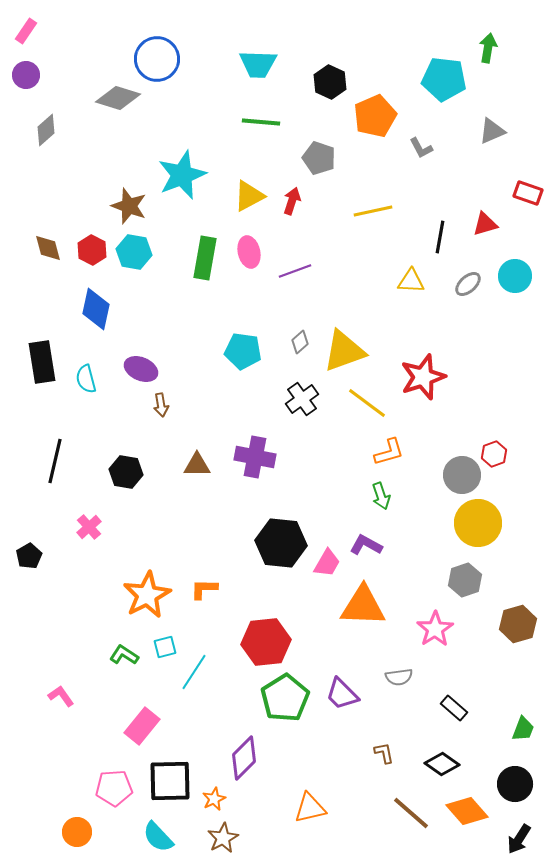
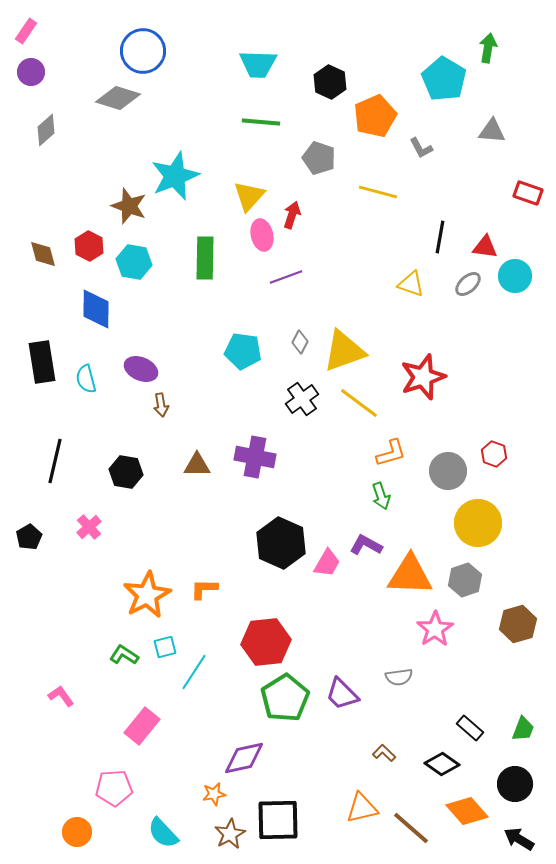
blue circle at (157, 59): moved 14 px left, 8 px up
purple circle at (26, 75): moved 5 px right, 3 px up
cyan pentagon at (444, 79): rotated 24 degrees clockwise
gray triangle at (492, 131): rotated 28 degrees clockwise
cyan star at (182, 175): moved 7 px left, 1 px down
yellow triangle at (249, 196): rotated 20 degrees counterclockwise
red arrow at (292, 201): moved 14 px down
yellow line at (373, 211): moved 5 px right, 19 px up; rotated 27 degrees clockwise
red triangle at (485, 224): moved 23 px down; rotated 24 degrees clockwise
brown diamond at (48, 248): moved 5 px left, 6 px down
red hexagon at (92, 250): moved 3 px left, 4 px up
cyan hexagon at (134, 252): moved 10 px down
pink ellipse at (249, 252): moved 13 px right, 17 px up
green rectangle at (205, 258): rotated 9 degrees counterclockwise
purple line at (295, 271): moved 9 px left, 6 px down
yellow triangle at (411, 281): moved 3 px down; rotated 16 degrees clockwise
blue diamond at (96, 309): rotated 12 degrees counterclockwise
gray diamond at (300, 342): rotated 20 degrees counterclockwise
yellow line at (367, 403): moved 8 px left
orange L-shape at (389, 452): moved 2 px right, 1 px down
red hexagon at (494, 454): rotated 20 degrees counterclockwise
gray circle at (462, 475): moved 14 px left, 4 px up
black hexagon at (281, 543): rotated 18 degrees clockwise
black pentagon at (29, 556): moved 19 px up
orange triangle at (363, 606): moved 47 px right, 31 px up
black rectangle at (454, 708): moved 16 px right, 20 px down
brown L-shape at (384, 753): rotated 35 degrees counterclockwise
purple diamond at (244, 758): rotated 33 degrees clockwise
black square at (170, 781): moved 108 px right, 39 px down
orange star at (214, 799): moved 5 px up; rotated 15 degrees clockwise
orange triangle at (310, 808): moved 52 px right
brown line at (411, 813): moved 15 px down
cyan semicircle at (158, 837): moved 5 px right, 4 px up
brown star at (223, 838): moved 7 px right, 4 px up
black arrow at (519, 839): rotated 88 degrees clockwise
